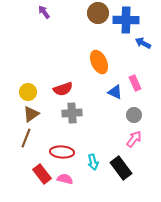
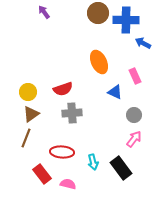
pink rectangle: moved 7 px up
pink semicircle: moved 3 px right, 5 px down
